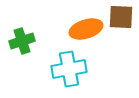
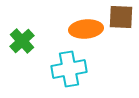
orange ellipse: rotated 12 degrees clockwise
green cross: rotated 25 degrees counterclockwise
